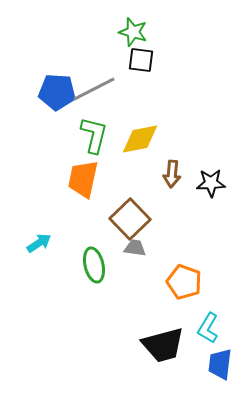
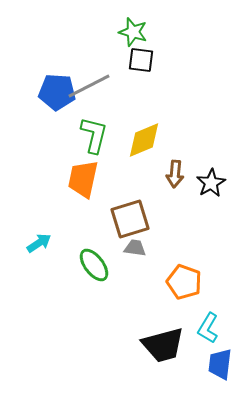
gray line: moved 5 px left, 3 px up
yellow diamond: moved 4 px right, 1 px down; rotated 12 degrees counterclockwise
brown arrow: moved 3 px right
black star: rotated 28 degrees counterclockwise
brown square: rotated 27 degrees clockwise
green ellipse: rotated 24 degrees counterclockwise
